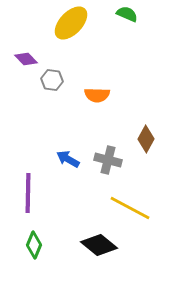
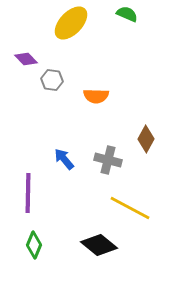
orange semicircle: moved 1 px left, 1 px down
blue arrow: moved 4 px left; rotated 20 degrees clockwise
